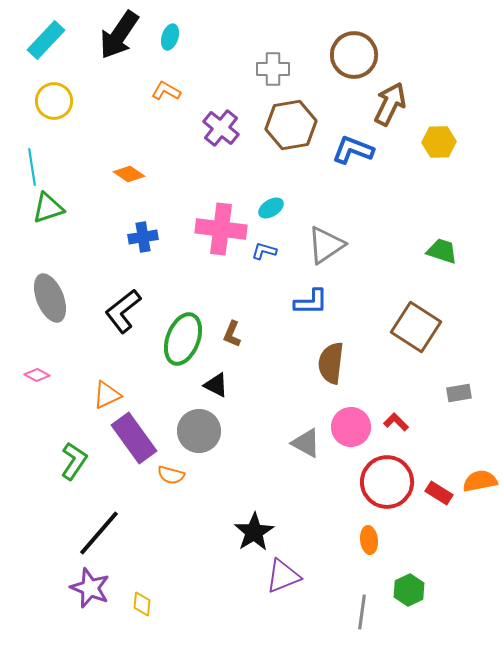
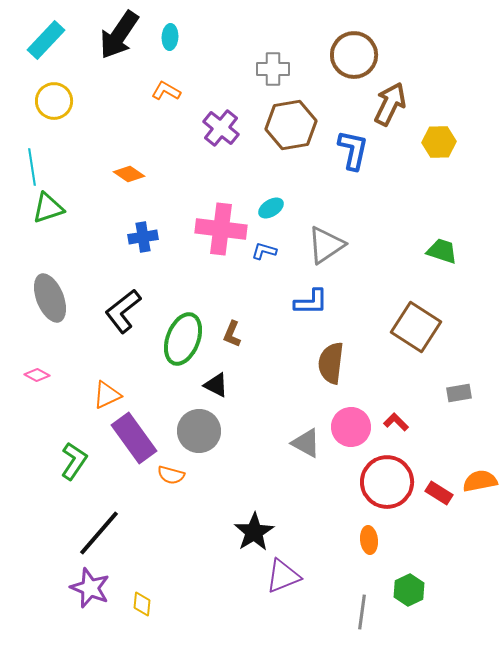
cyan ellipse at (170, 37): rotated 15 degrees counterclockwise
blue L-shape at (353, 150): rotated 81 degrees clockwise
